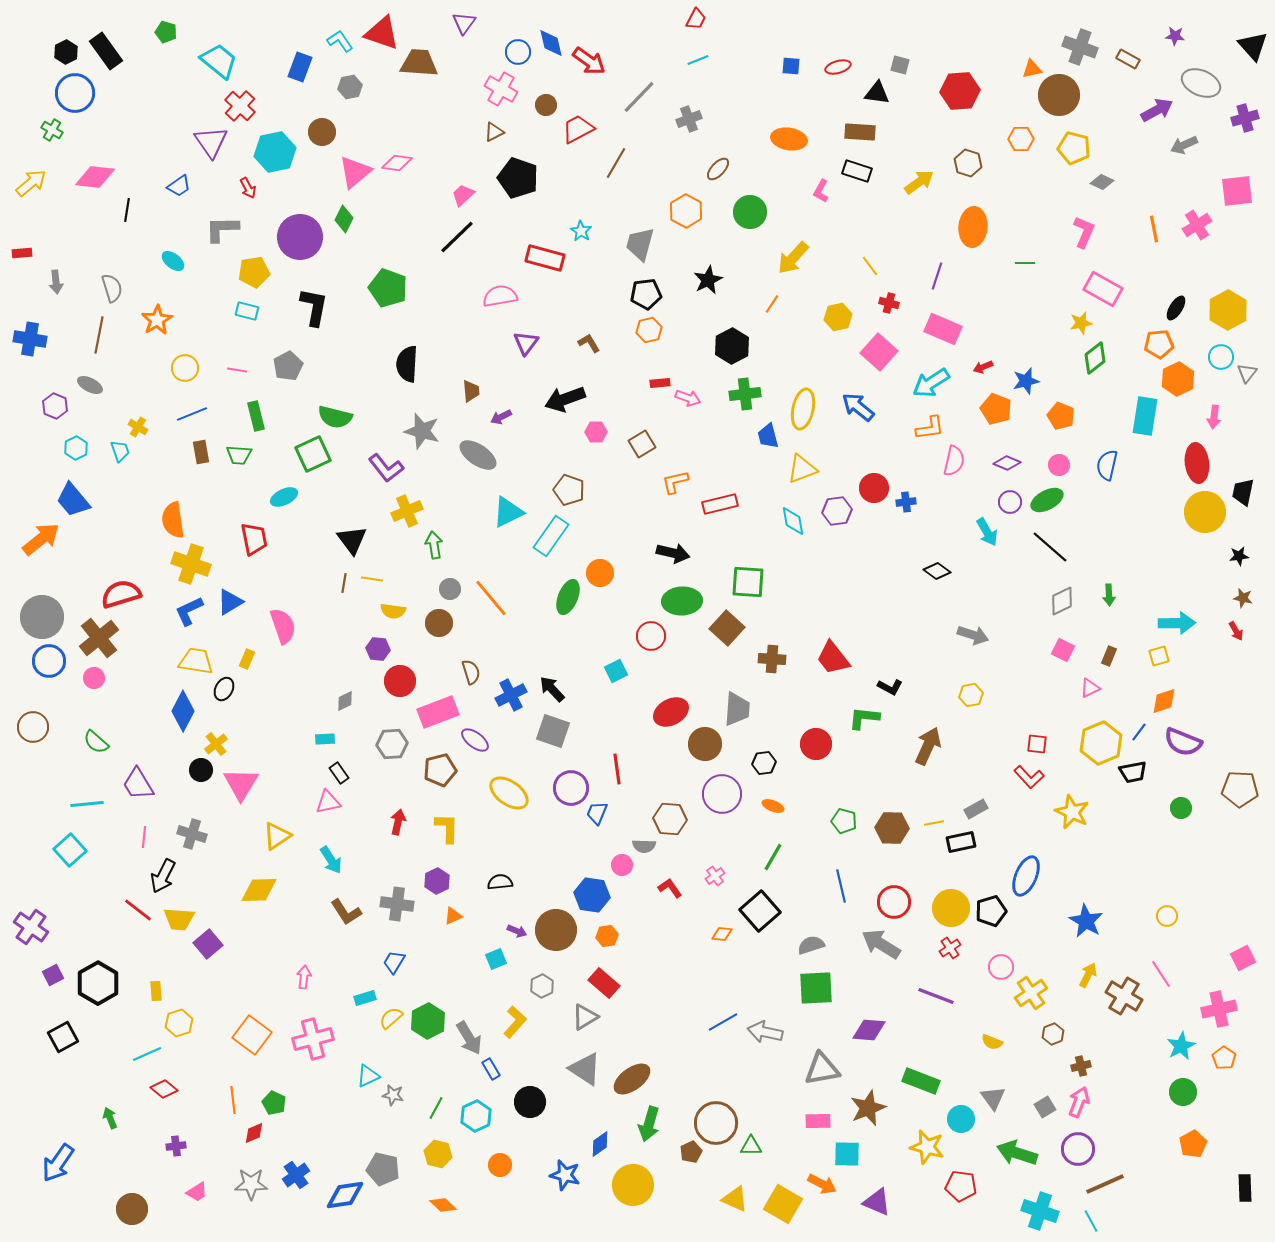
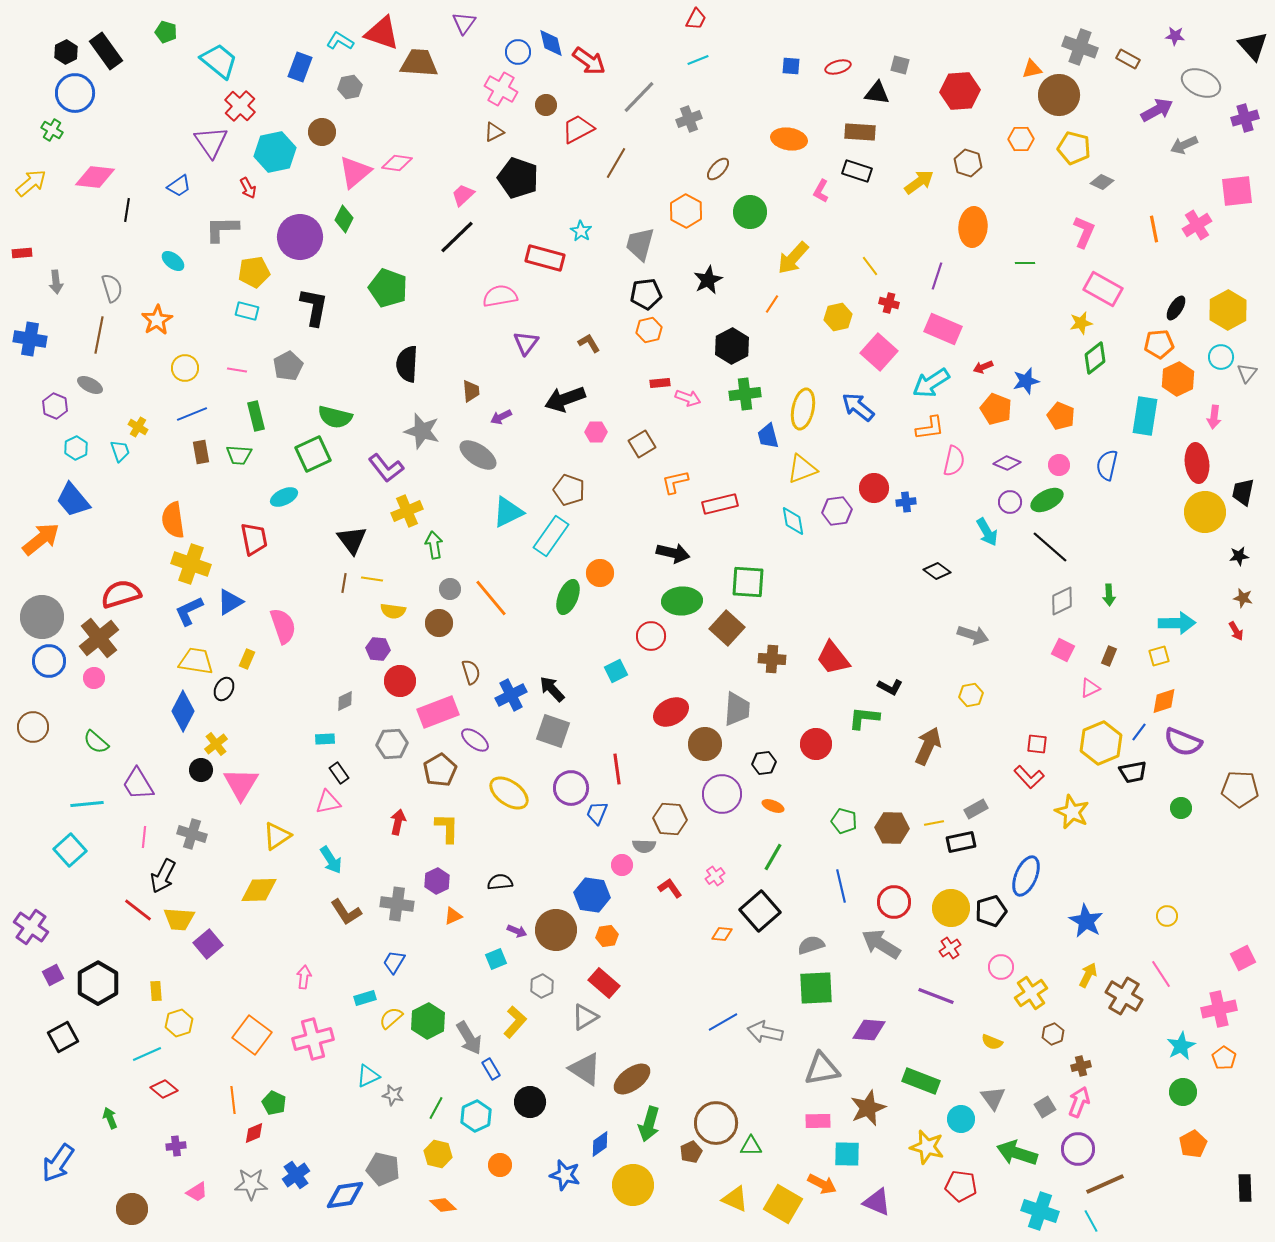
cyan L-shape at (340, 41): rotated 24 degrees counterclockwise
brown pentagon at (440, 770): rotated 16 degrees counterclockwise
